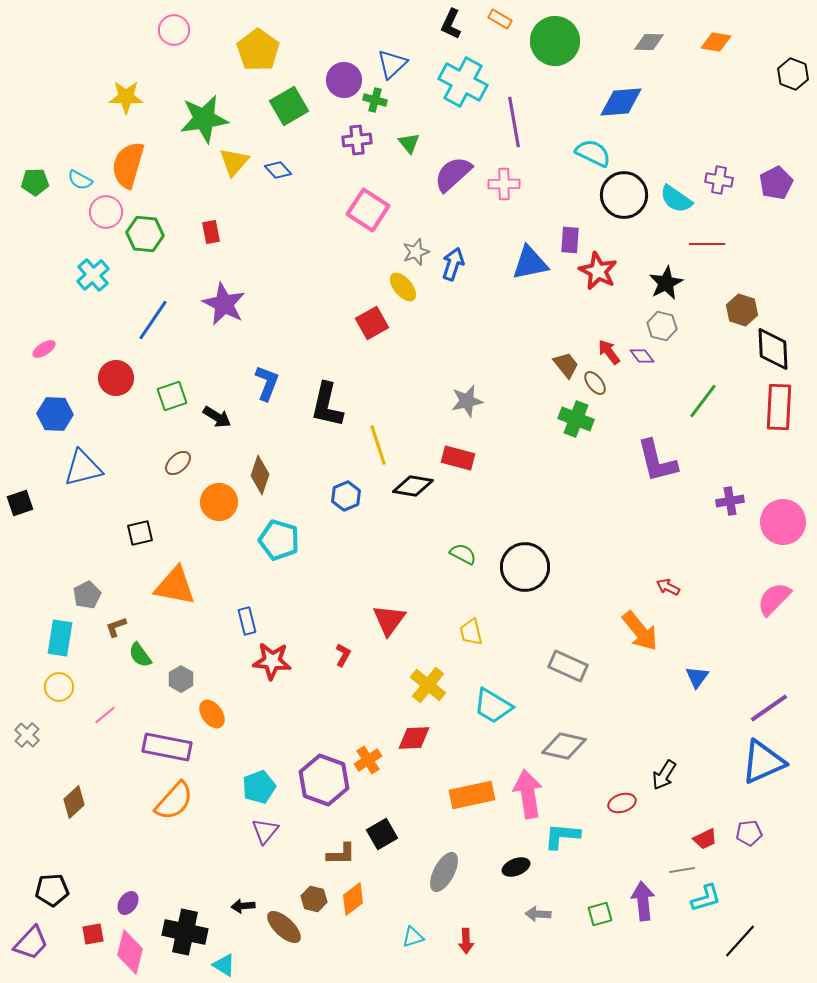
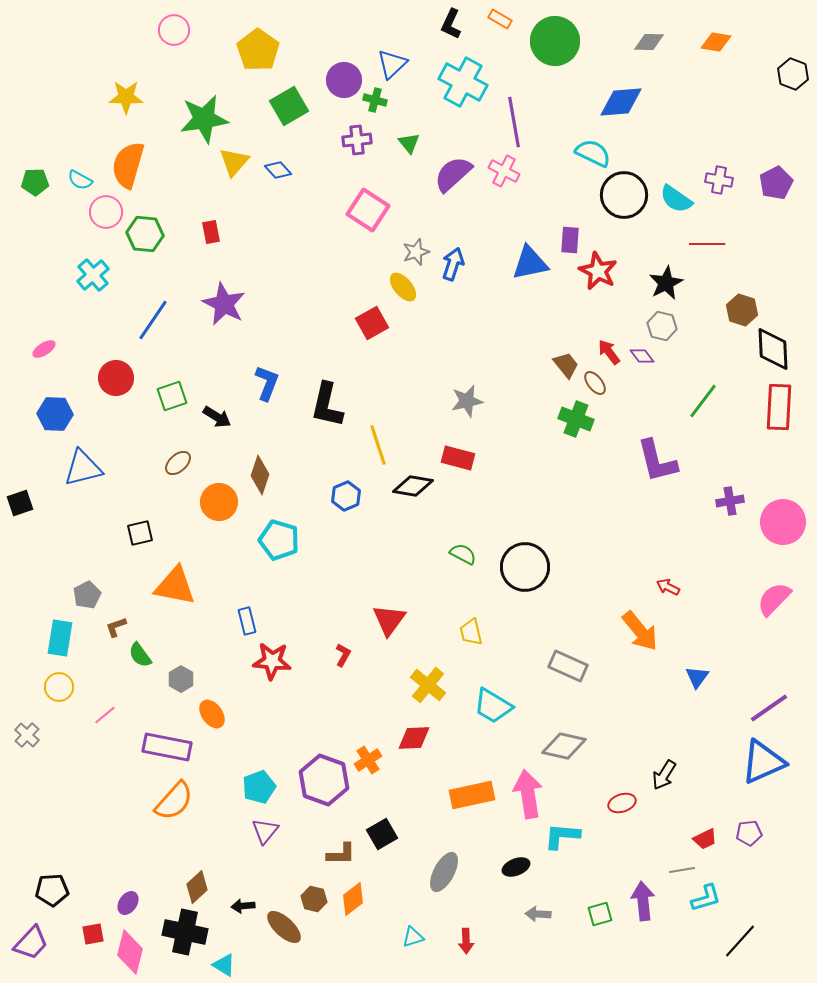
pink cross at (504, 184): moved 13 px up; rotated 28 degrees clockwise
brown diamond at (74, 802): moved 123 px right, 85 px down
